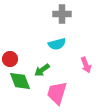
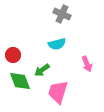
gray cross: rotated 24 degrees clockwise
red circle: moved 3 px right, 4 px up
pink arrow: moved 1 px right, 1 px up
pink trapezoid: moved 1 px right, 1 px up
